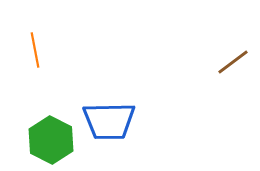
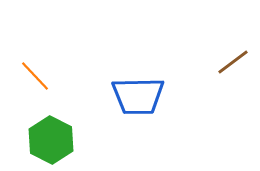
orange line: moved 26 px down; rotated 32 degrees counterclockwise
blue trapezoid: moved 29 px right, 25 px up
